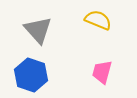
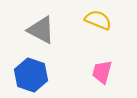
gray triangle: moved 3 px right; rotated 20 degrees counterclockwise
